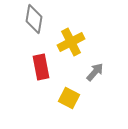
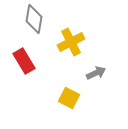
red rectangle: moved 17 px left, 6 px up; rotated 20 degrees counterclockwise
gray arrow: moved 1 px right, 1 px down; rotated 24 degrees clockwise
